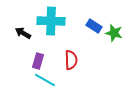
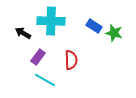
purple rectangle: moved 4 px up; rotated 21 degrees clockwise
